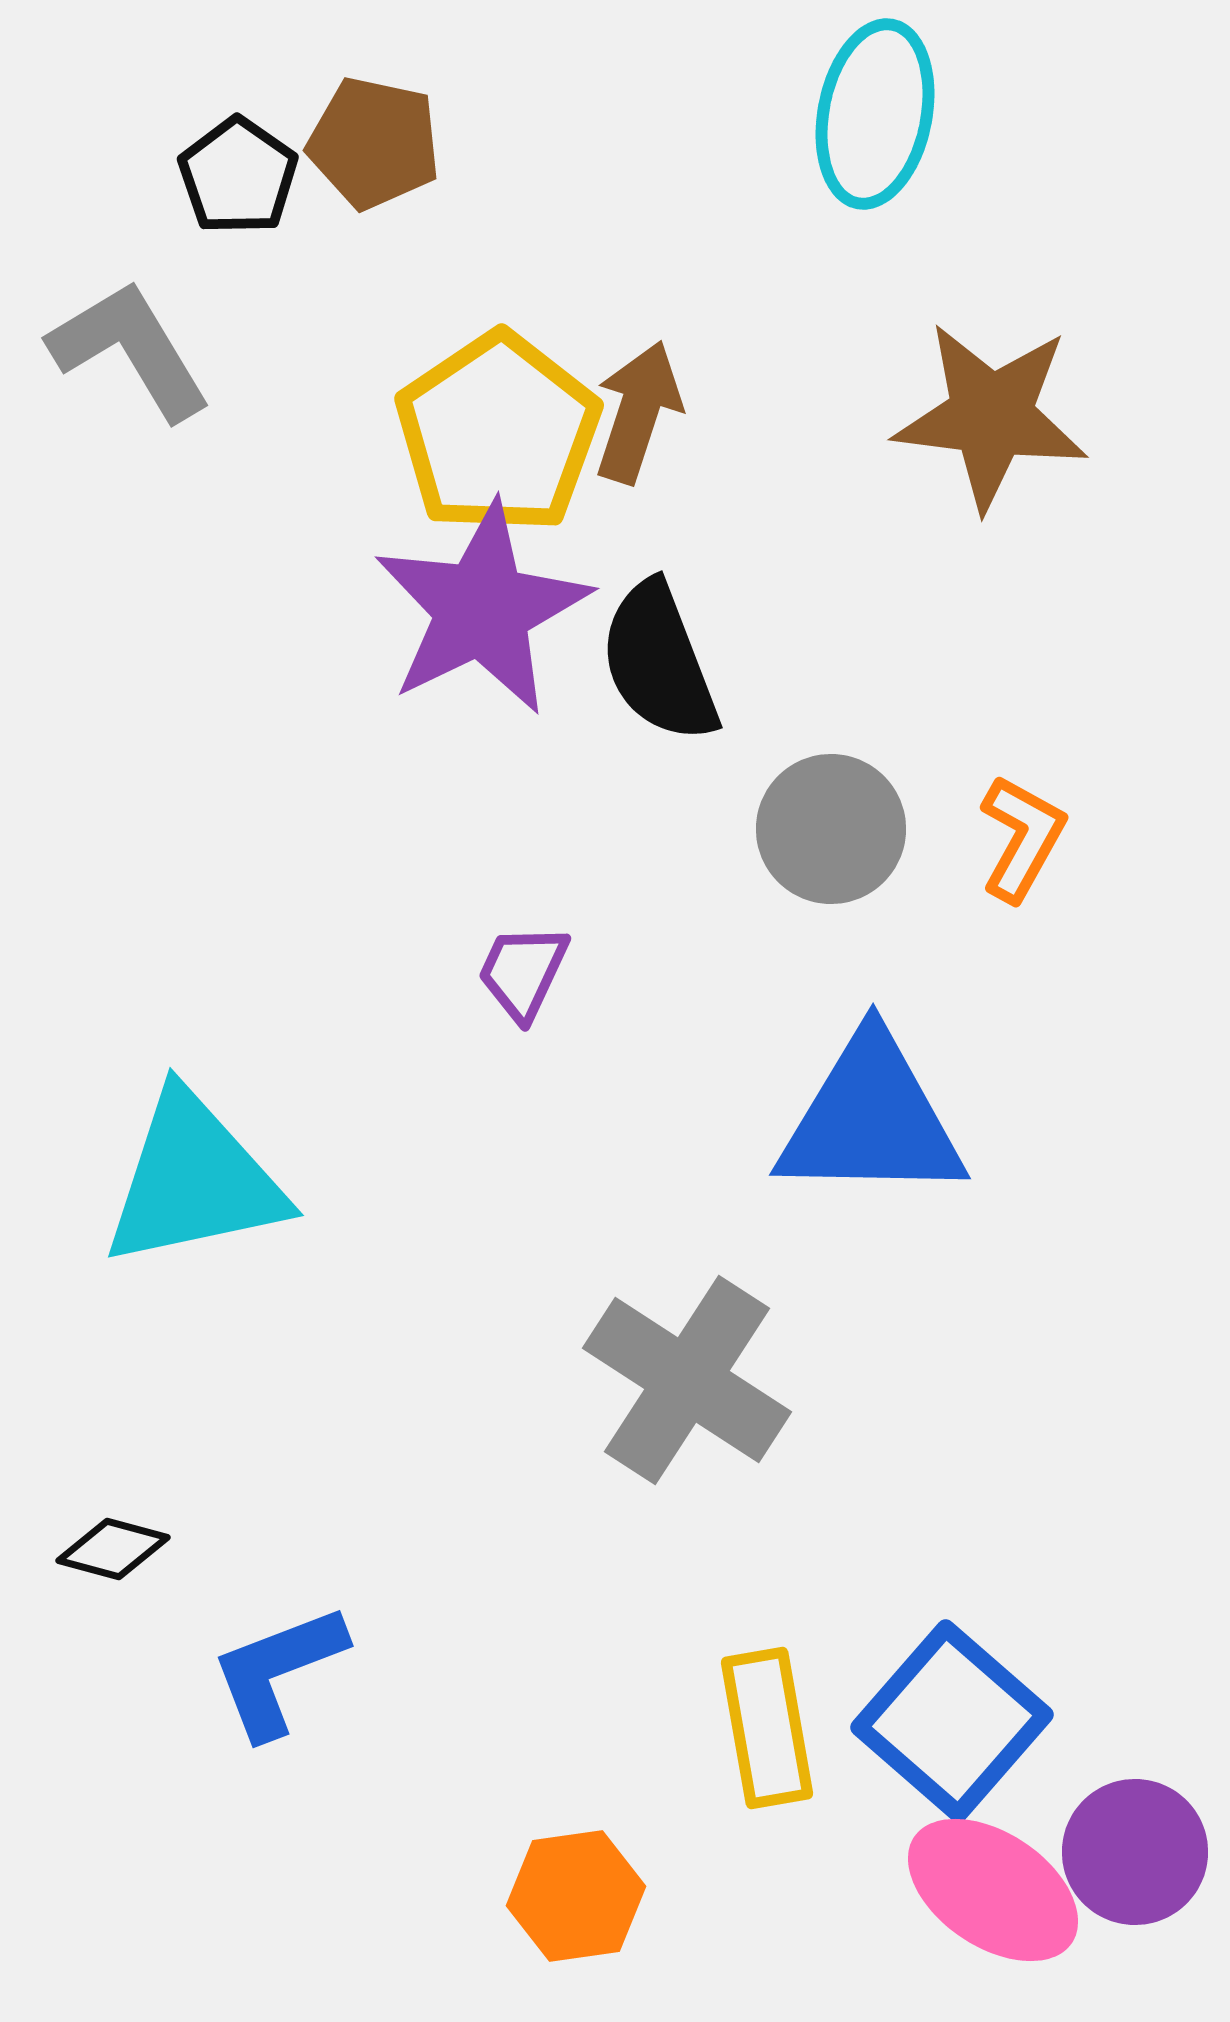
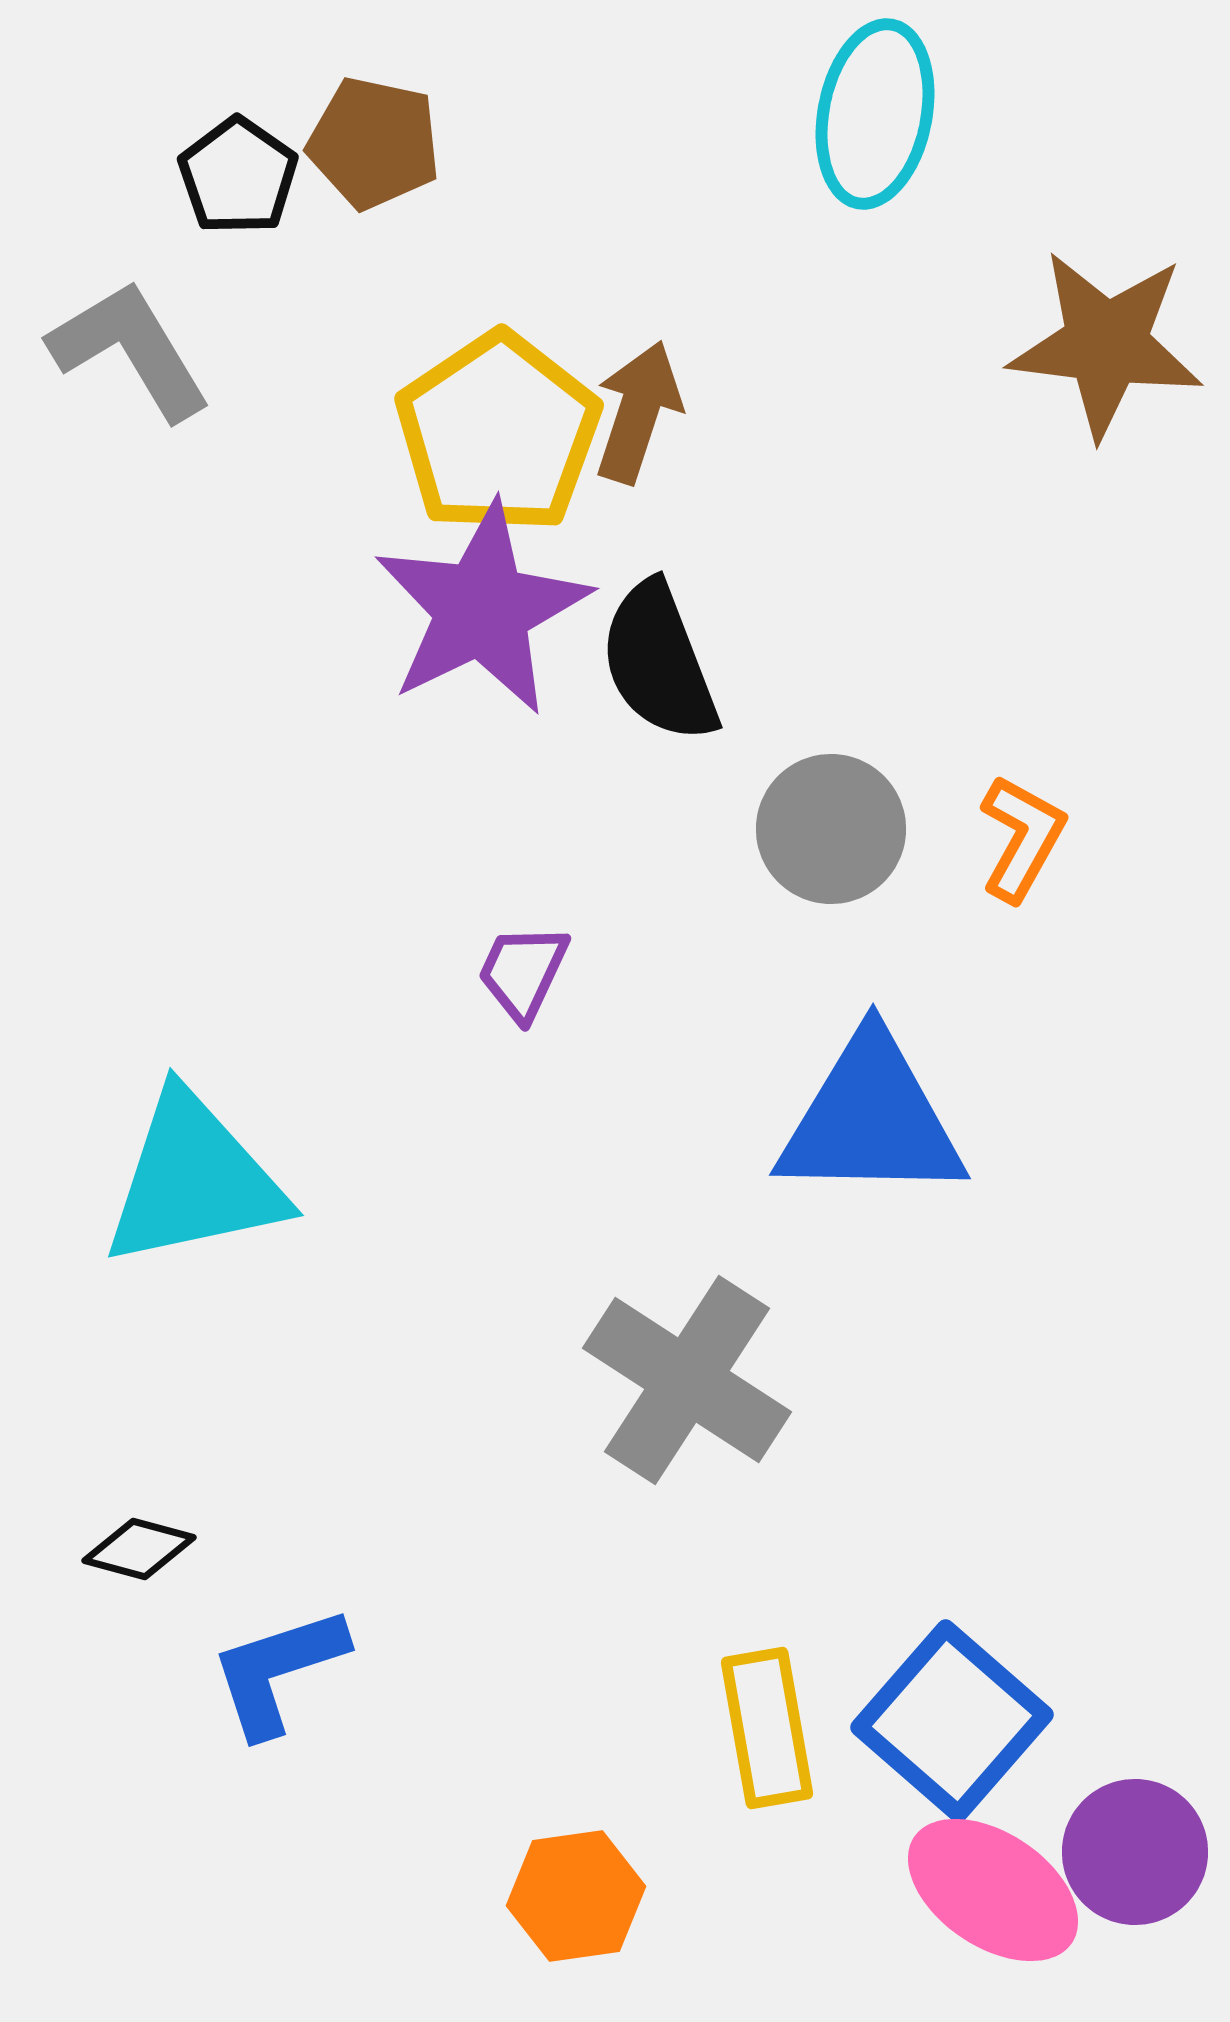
brown star: moved 115 px right, 72 px up
black diamond: moved 26 px right
blue L-shape: rotated 3 degrees clockwise
